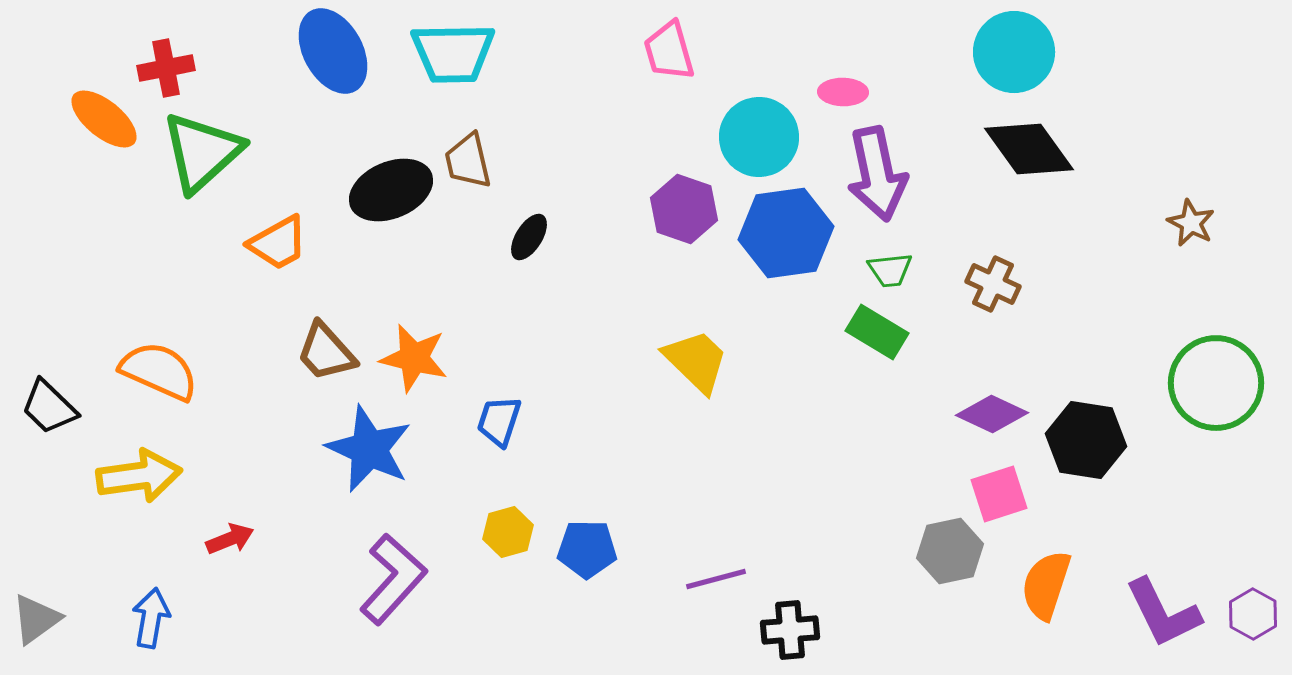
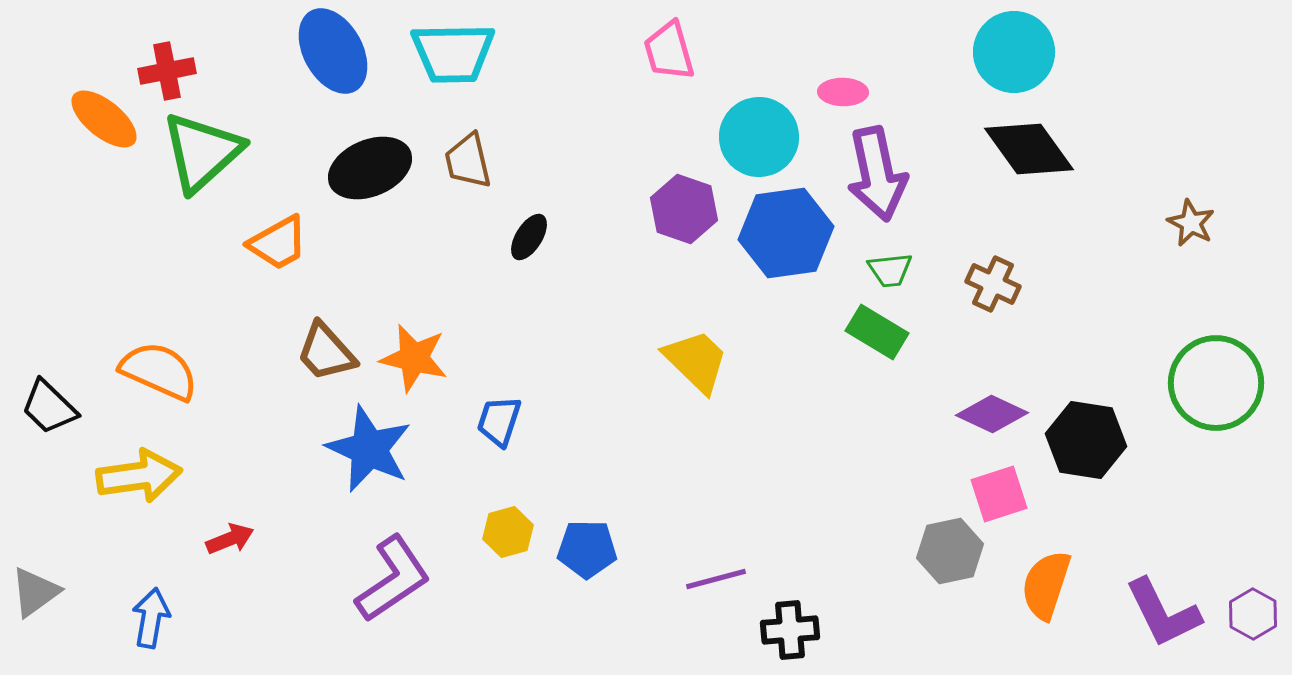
red cross at (166, 68): moved 1 px right, 3 px down
black ellipse at (391, 190): moved 21 px left, 22 px up
purple L-shape at (393, 579): rotated 14 degrees clockwise
gray triangle at (36, 619): moved 1 px left, 27 px up
